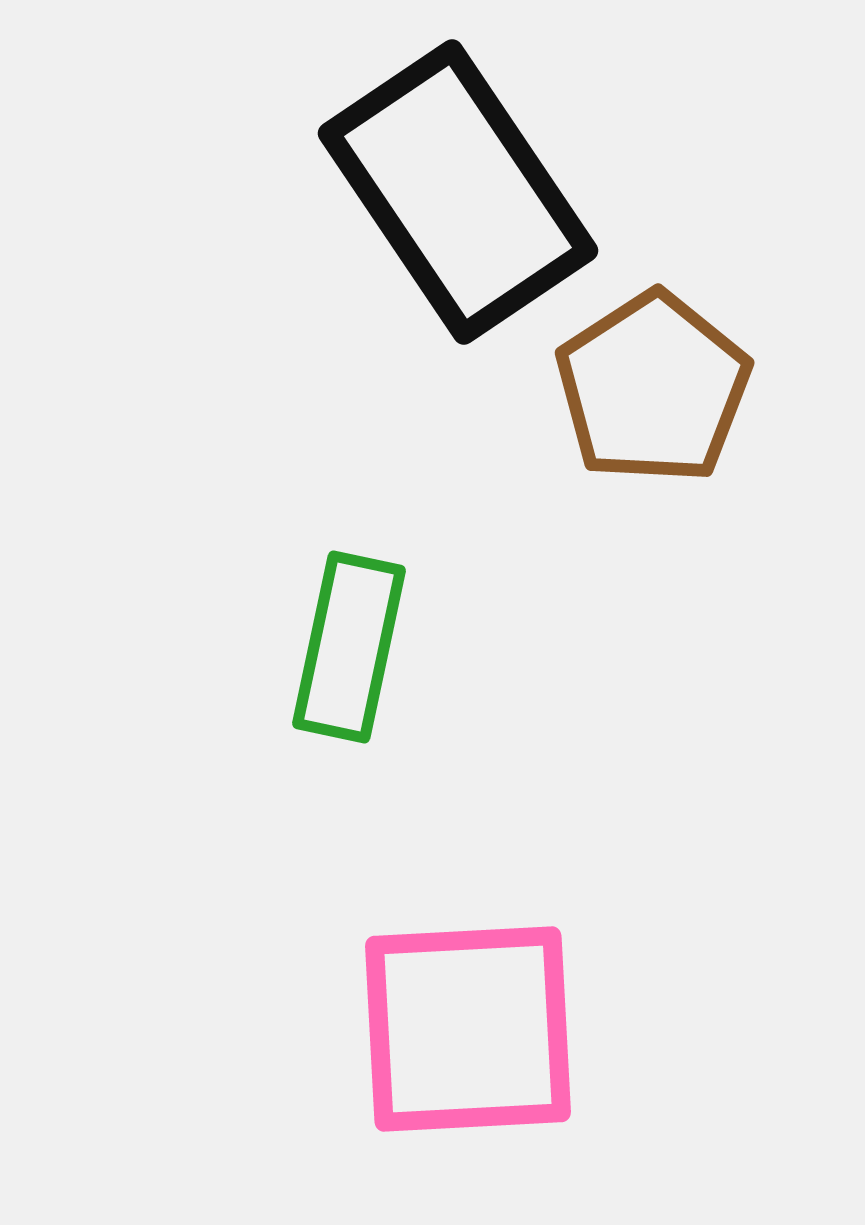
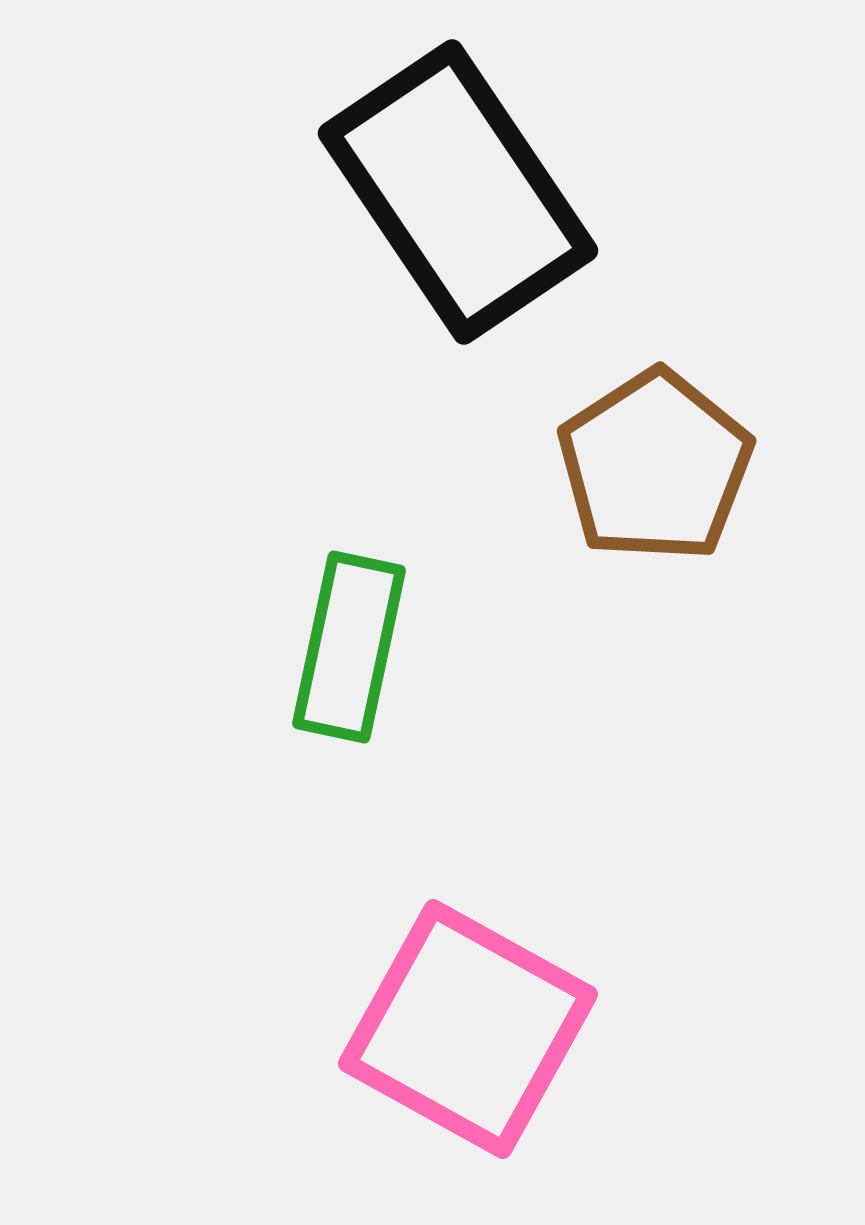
brown pentagon: moved 2 px right, 78 px down
pink square: rotated 32 degrees clockwise
